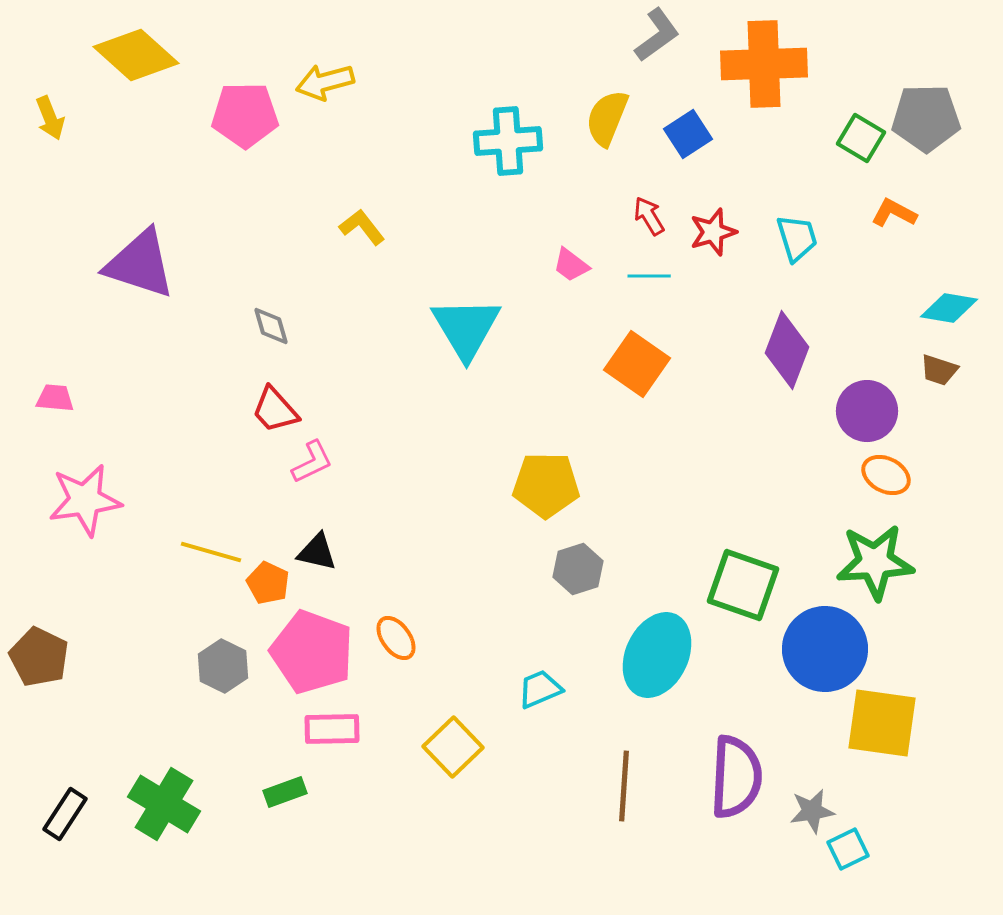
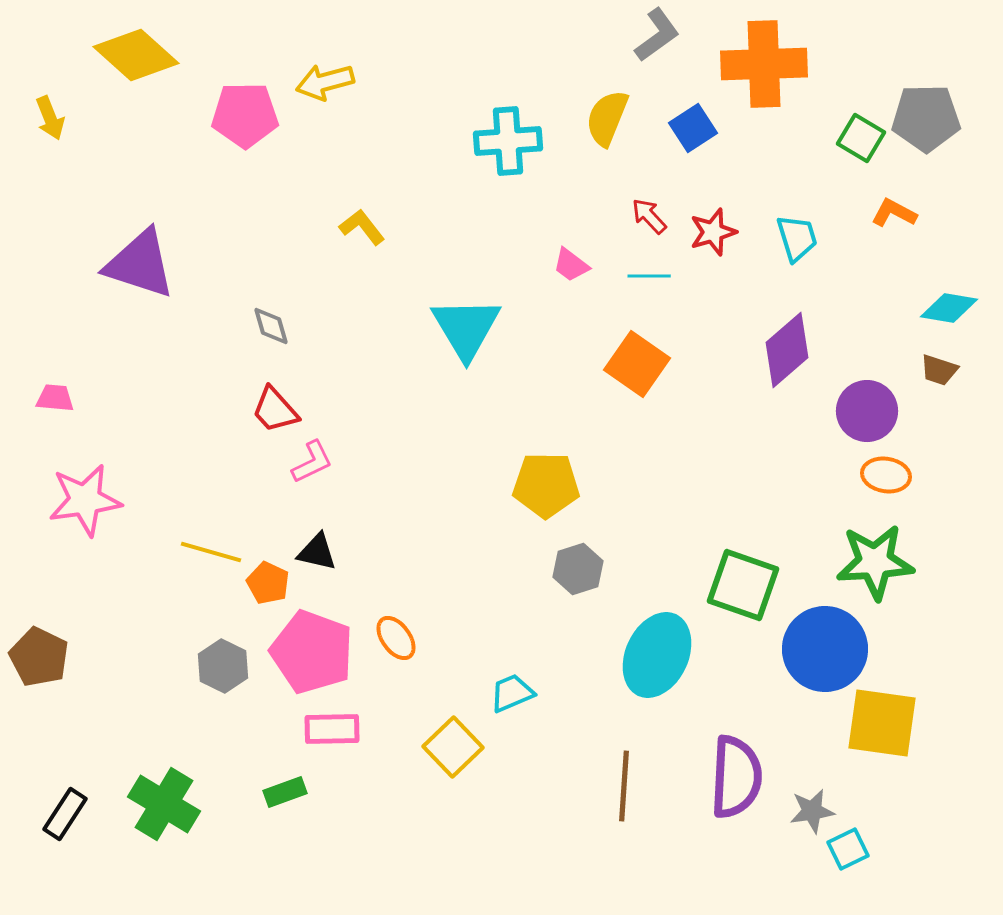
blue square at (688, 134): moved 5 px right, 6 px up
red arrow at (649, 216): rotated 12 degrees counterclockwise
purple diamond at (787, 350): rotated 28 degrees clockwise
orange ellipse at (886, 475): rotated 18 degrees counterclockwise
cyan trapezoid at (540, 689): moved 28 px left, 4 px down
